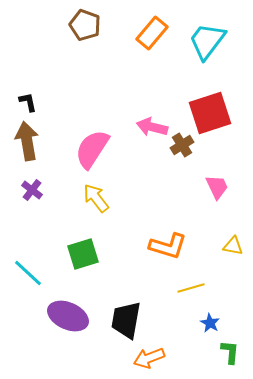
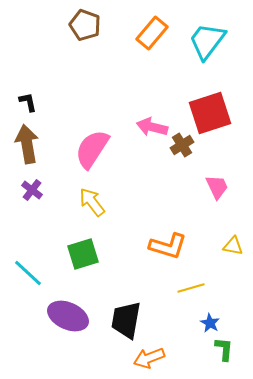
brown arrow: moved 3 px down
yellow arrow: moved 4 px left, 4 px down
green L-shape: moved 6 px left, 3 px up
